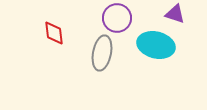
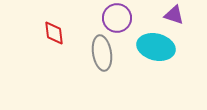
purple triangle: moved 1 px left, 1 px down
cyan ellipse: moved 2 px down
gray ellipse: rotated 20 degrees counterclockwise
